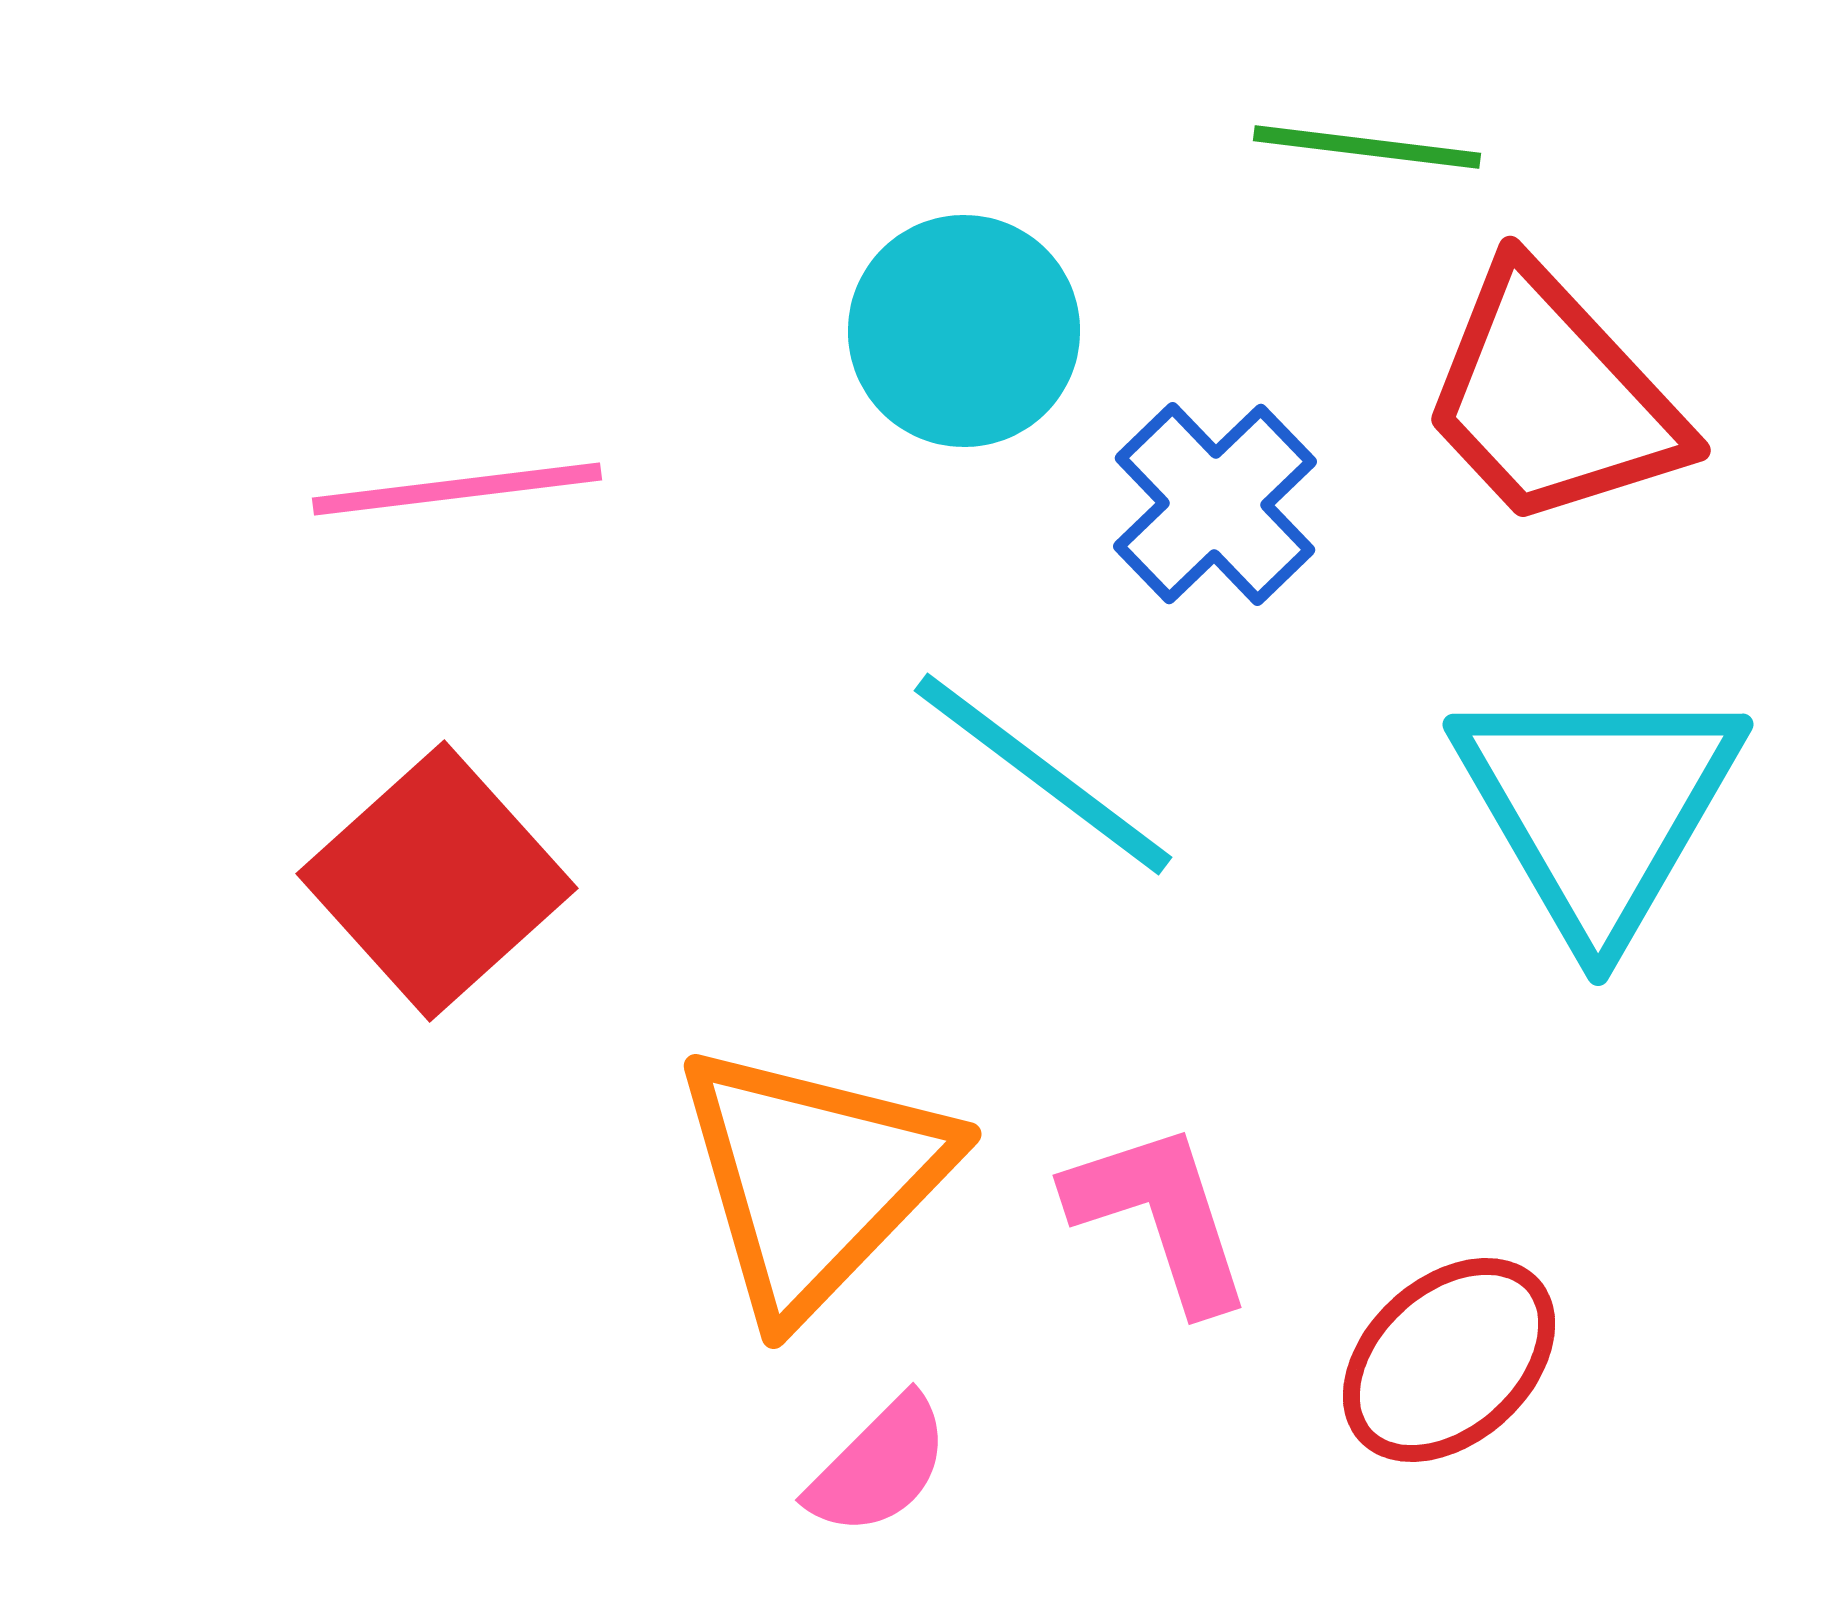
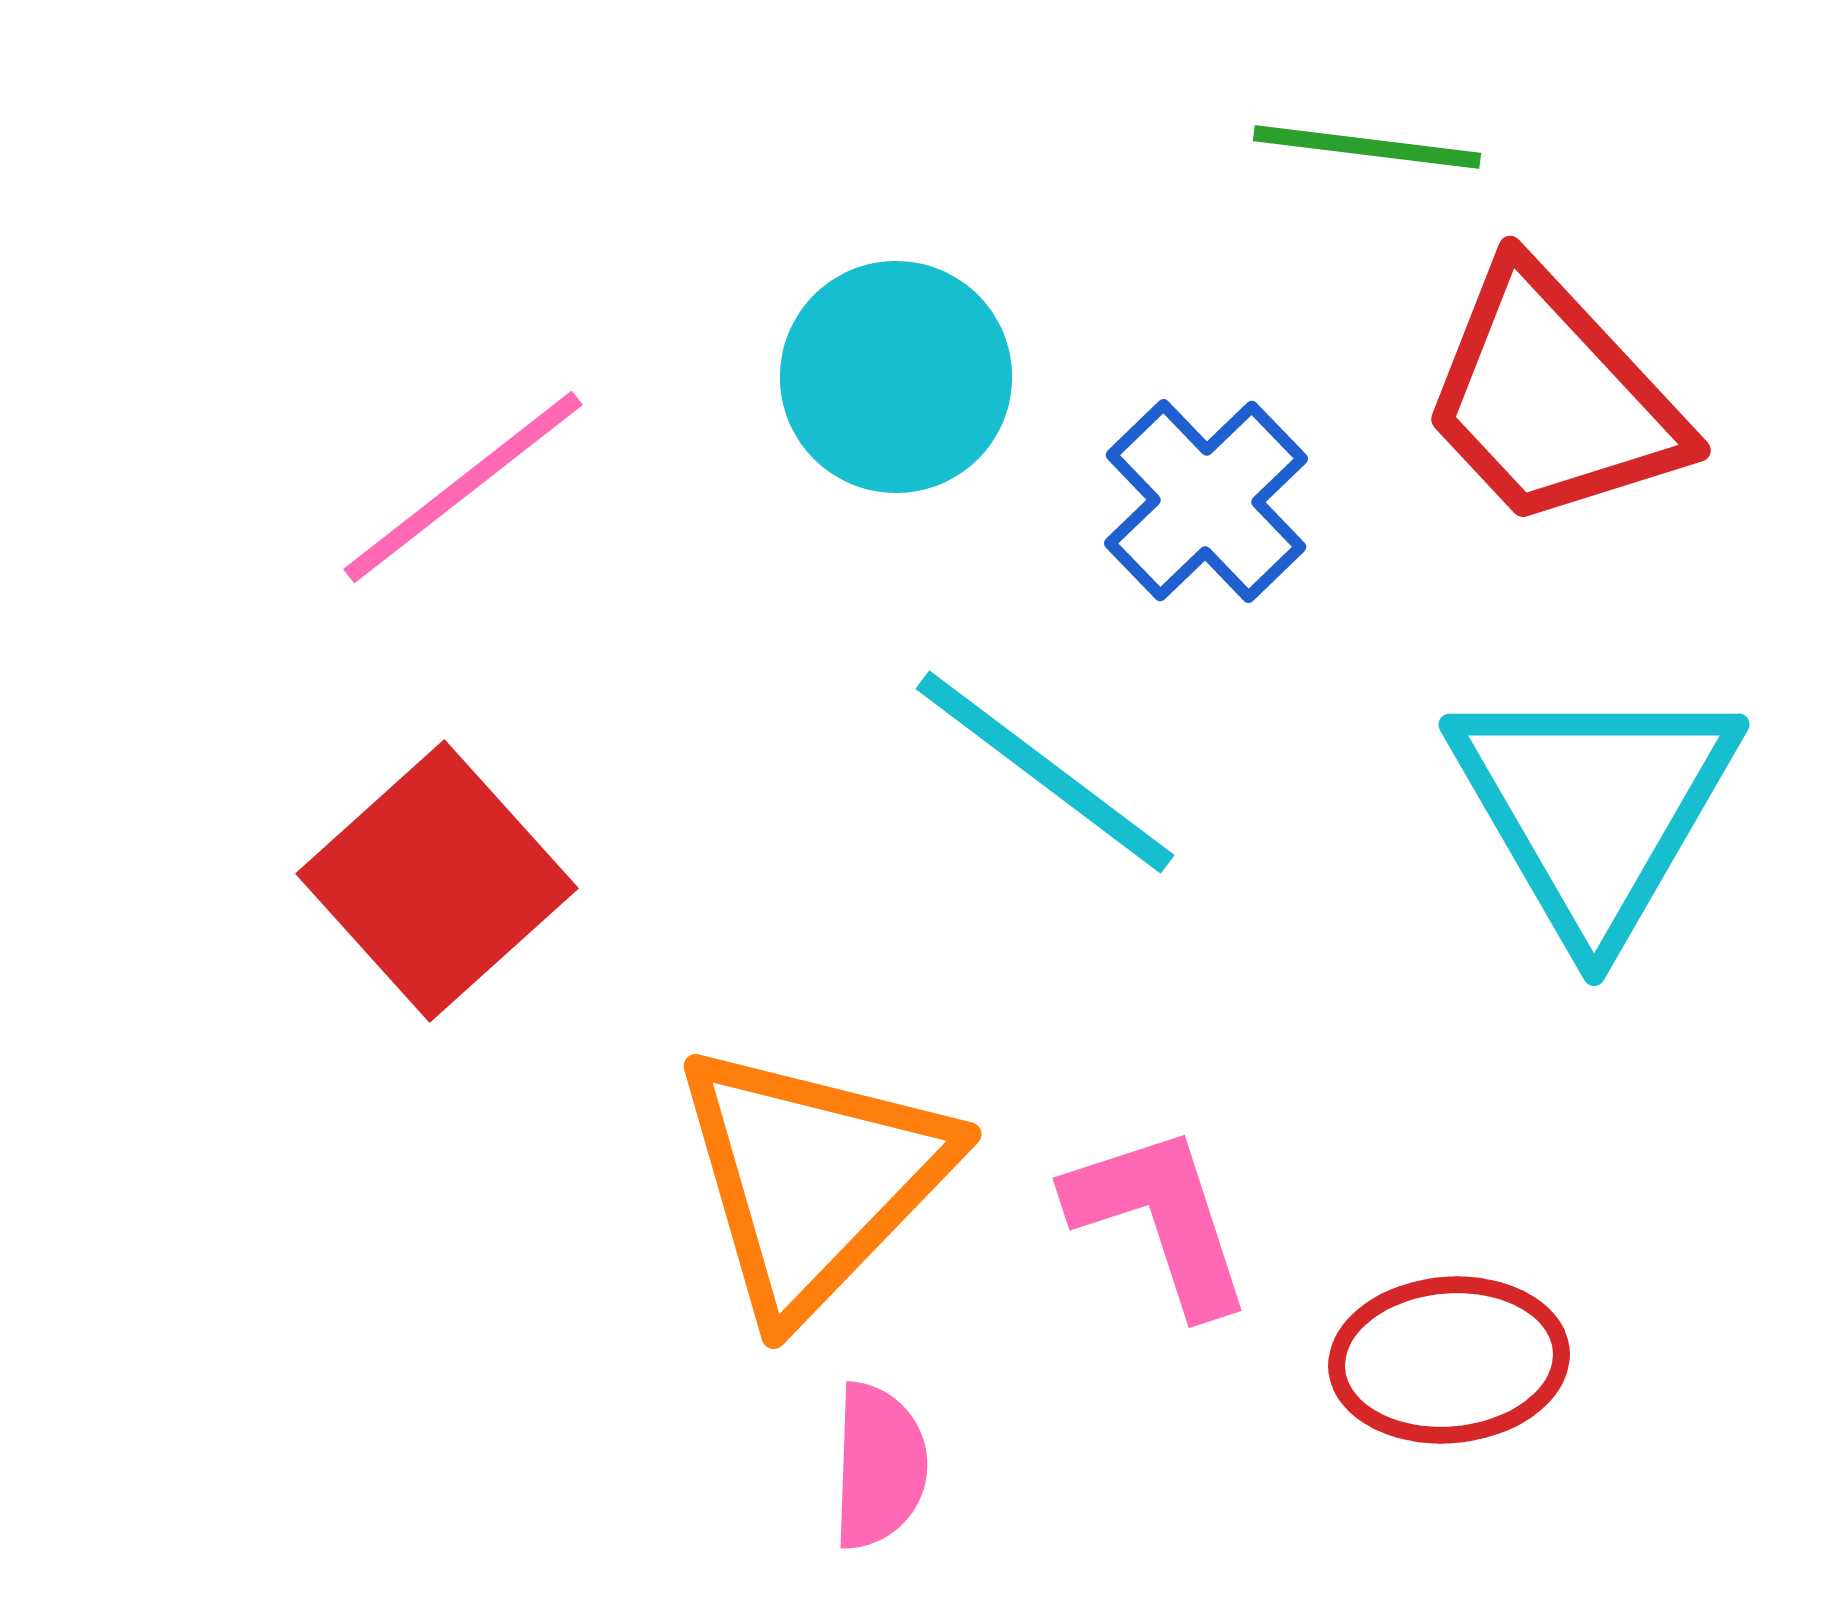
cyan circle: moved 68 px left, 46 px down
pink line: moved 6 px right, 2 px up; rotated 31 degrees counterclockwise
blue cross: moved 9 px left, 3 px up
cyan line: moved 2 px right, 2 px up
cyan triangle: moved 4 px left
pink L-shape: moved 3 px down
red ellipse: rotated 37 degrees clockwise
pink semicircle: rotated 43 degrees counterclockwise
